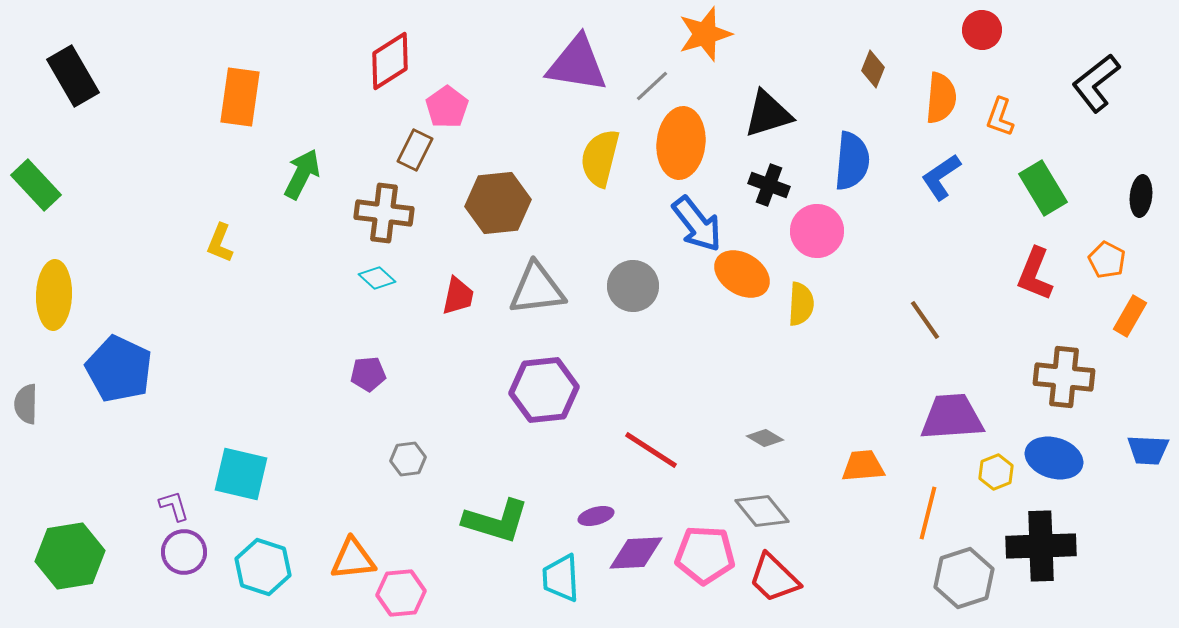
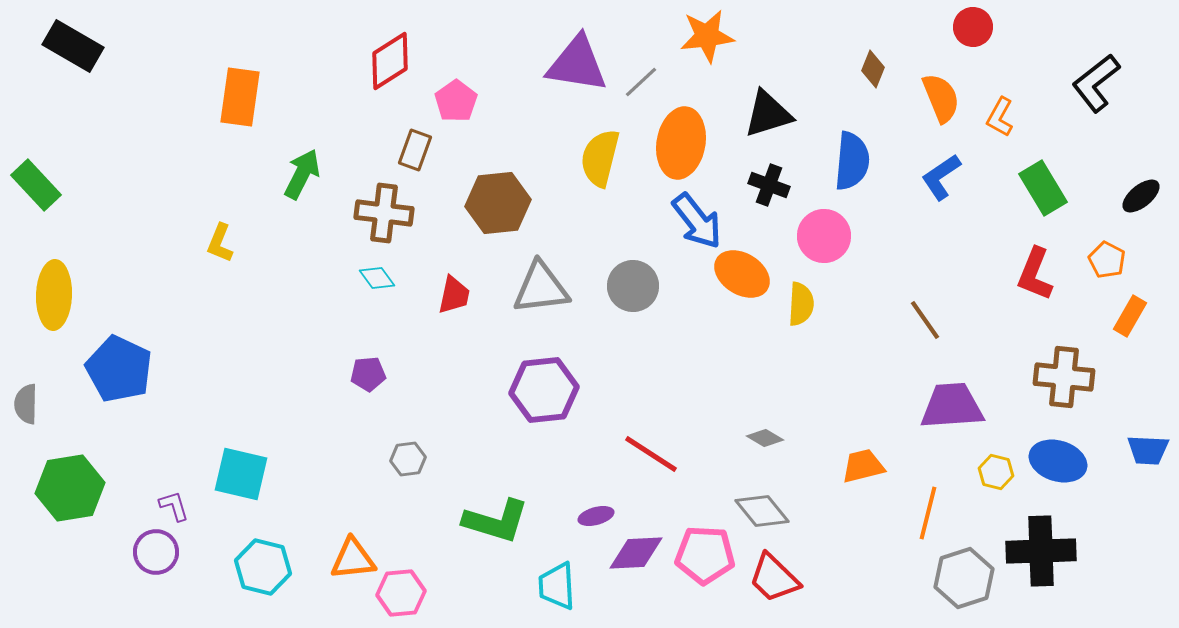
red circle at (982, 30): moved 9 px left, 3 px up
orange star at (705, 34): moved 2 px right, 2 px down; rotated 10 degrees clockwise
black rectangle at (73, 76): moved 30 px up; rotated 30 degrees counterclockwise
gray line at (652, 86): moved 11 px left, 4 px up
orange semicircle at (941, 98): rotated 27 degrees counterclockwise
pink pentagon at (447, 107): moved 9 px right, 6 px up
orange L-shape at (1000, 117): rotated 9 degrees clockwise
orange ellipse at (681, 143): rotated 4 degrees clockwise
brown rectangle at (415, 150): rotated 6 degrees counterclockwise
black ellipse at (1141, 196): rotated 45 degrees clockwise
blue arrow at (697, 224): moved 3 px up
pink circle at (817, 231): moved 7 px right, 5 px down
cyan diamond at (377, 278): rotated 12 degrees clockwise
gray triangle at (537, 289): moved 4 px right, 1 px up
red trapezoid at (458, 296): moved 4 px left, 1 px up
purple trapezoid at (952, 417): moved 11 px up
red line at (651, 450): moved 4 px down
blue ellipse at (1054, 458): moved 4 px right, 3 px down
orange trapezoid at (863, 466): rotated 9 degrees counterclockwise
yellow hexagon at (996, 472): rotated 24 degrees counterclockwise
black cross at (1041, 546): moved 5 px down
purple circle at (184, 552): moved 28 px left
green hexagon at (70, 556): moved 68 px up
cyan hexagon at (263, 567): rotated 4 degrees counterclockwise
cyan trapezoid at (561, 578): moved 4 px left, 8 px down
